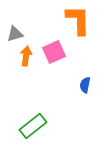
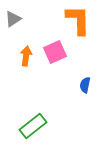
gray triangle: moved 2 px left, 15 px up; rotated 18 degrees counterclockwise
pink square: moved 1 px right
